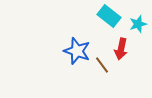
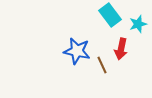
cyan rectangle: moved 1 px right, 1 px up; rotated 15 degrees clockwise
blue star: rotated 8 degrees counterclockwise
brown line: rotated 12 degrees clockwise
